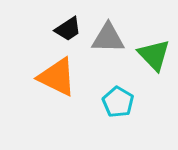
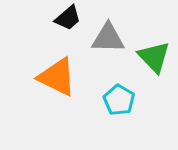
black trapezoid: moved 11 px up; rotated 8 degrees counterclockwise
green triangle: moved 2 px down
cyan pentagon: moved 1 px right, 2 px up
